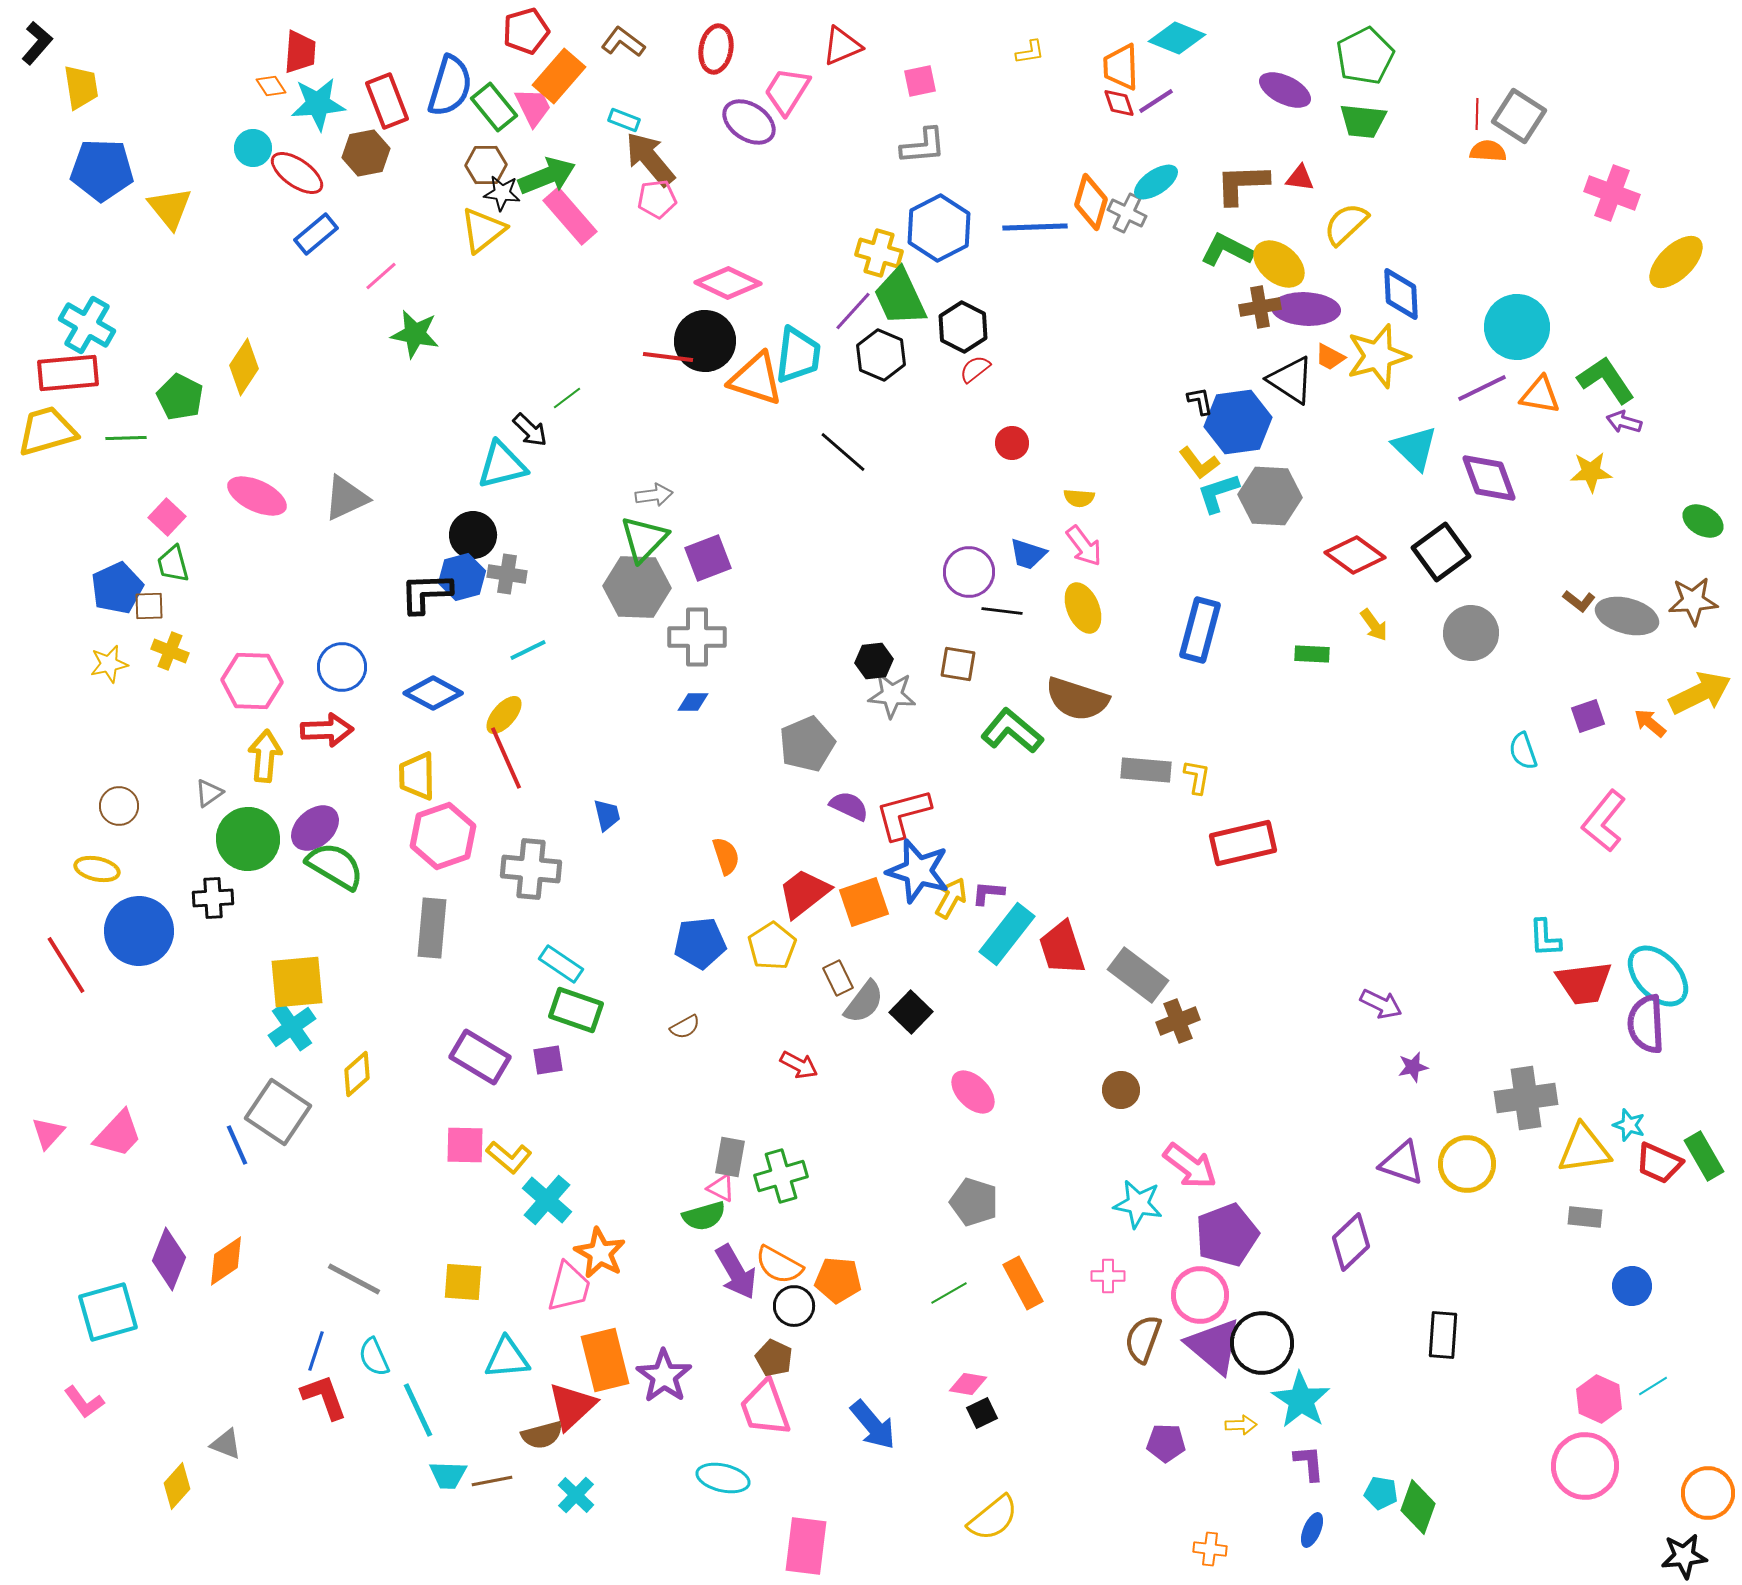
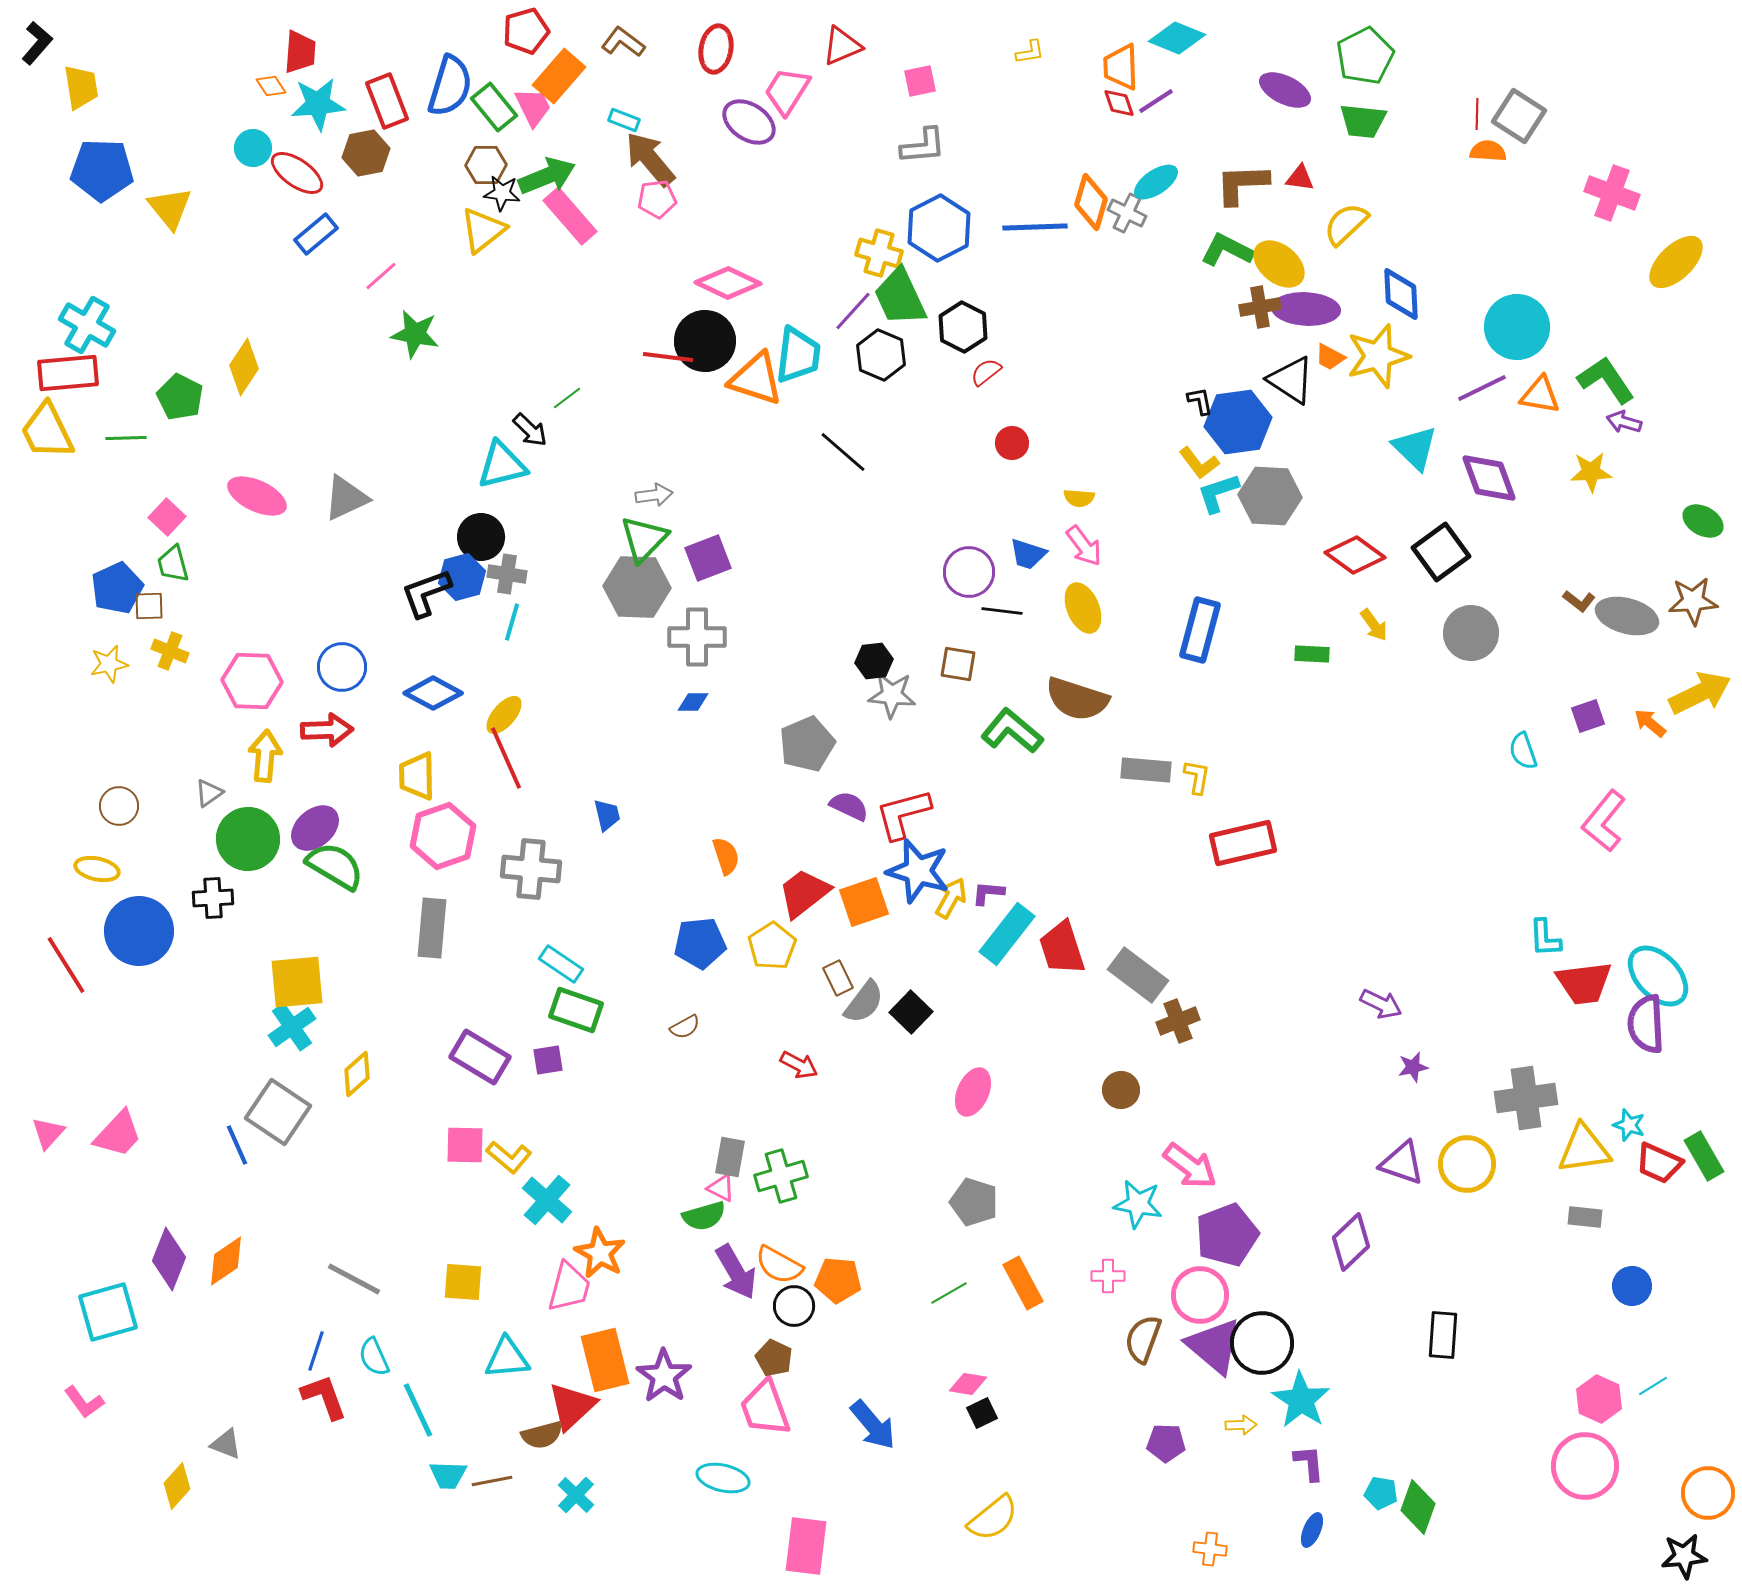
red semicircle at (975, 369): moved 11 px right, 3 px down
yellow trapezoid at (47, 431): rotated 100 degrees counterclockwise
black circle at (473, 535): moved 8 px right, 2 px down
black L-shape at (426, 593): rotated 18 degrees counterclockwise
cyan line at (528, 650): moved 16 px left, 28 px up; rotated 48 degrees counterclockwise
pink ellipse at (973, 1092): rotated 69 degrees clockwise
